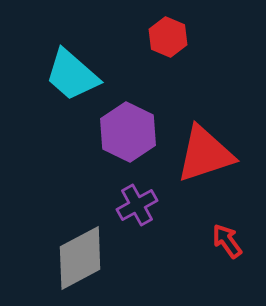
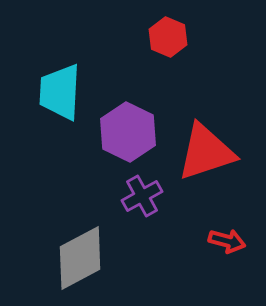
cyan trapezoid: moved 12 px left, 17 px down; rotated 52 degrees clockwise
red triangle: moved 1 px right, 2 px up
purple cross: moved 5 px right, 9 px up
red arrow: rotated 141 degrees clockwise
